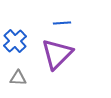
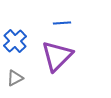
purple triangle: moved 2 px down
gray triangle: moved 3 px left; rotated 30 degrees counterclockwise
